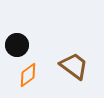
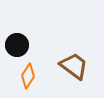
orange diamond: moved 1 px down; rotated 20 degrees counterclockwise
